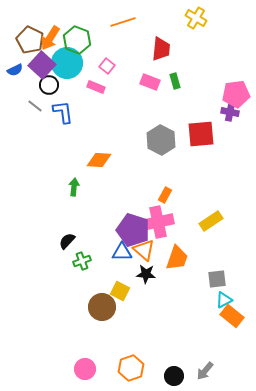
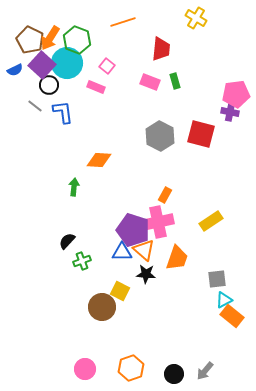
red square at (201, 134): rotated 20 degrees clockwise
gray hexagon at (161, 140): moved 1 px left, 4 px up
black circle at (174, 376): moved 2 px up
